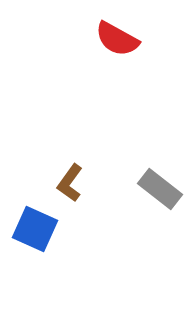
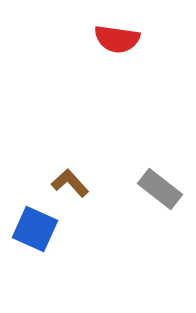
red semicircle: rotated 21 degrees counterclockwise
brown L-shape: rotated 102 degrees clockwise
